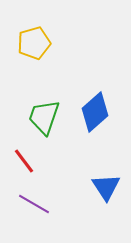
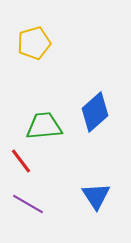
green trapezoid: moved 9 px down; rotated 66 degrees clockwise
red line: moved 3 px left
blue triangle: moved 10 px left, 9 px down
purple line: moved 6 px left
